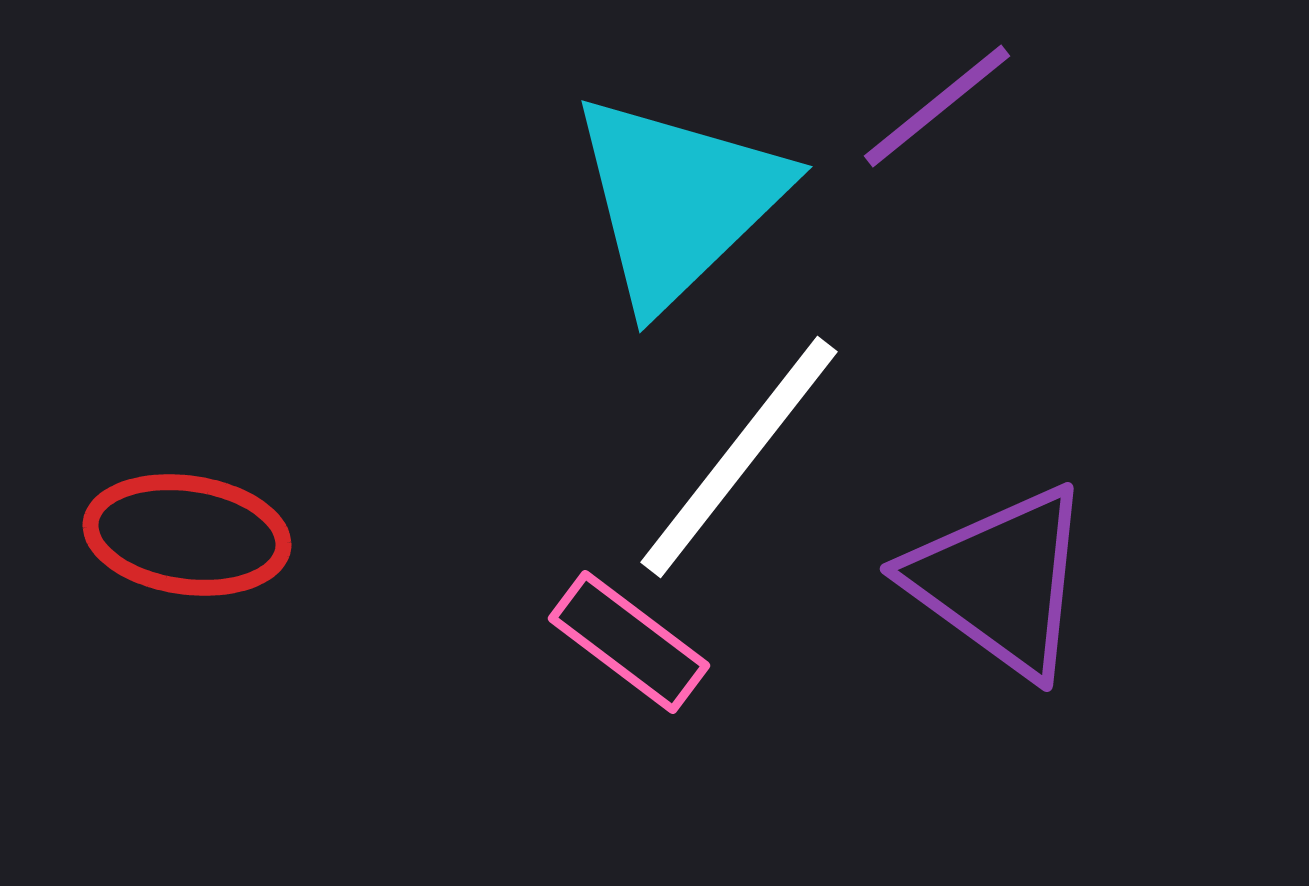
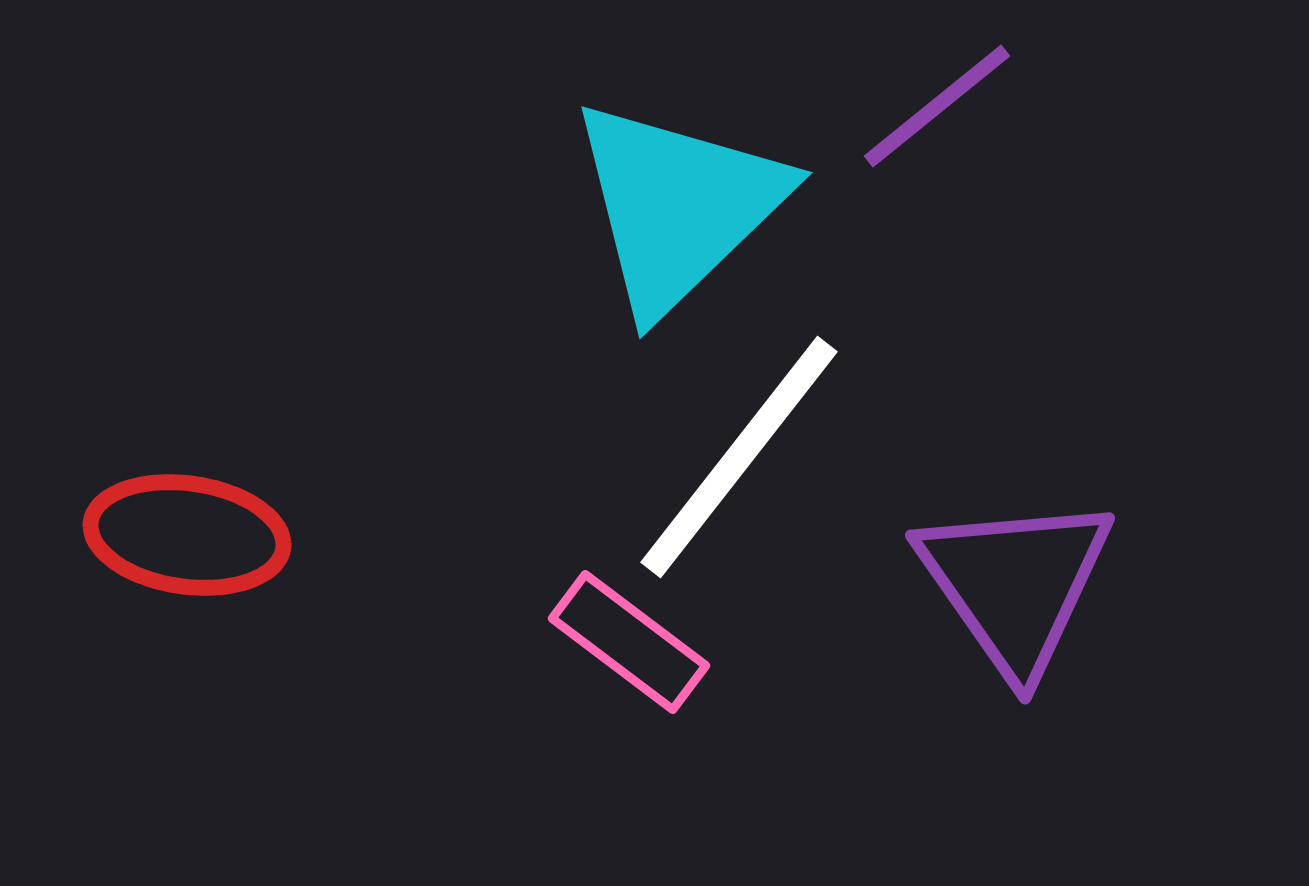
cyan triangle: moved 6 px down
purple triangle: moved 15 px right, 3 px down; rotated 19 degrees clockwise
